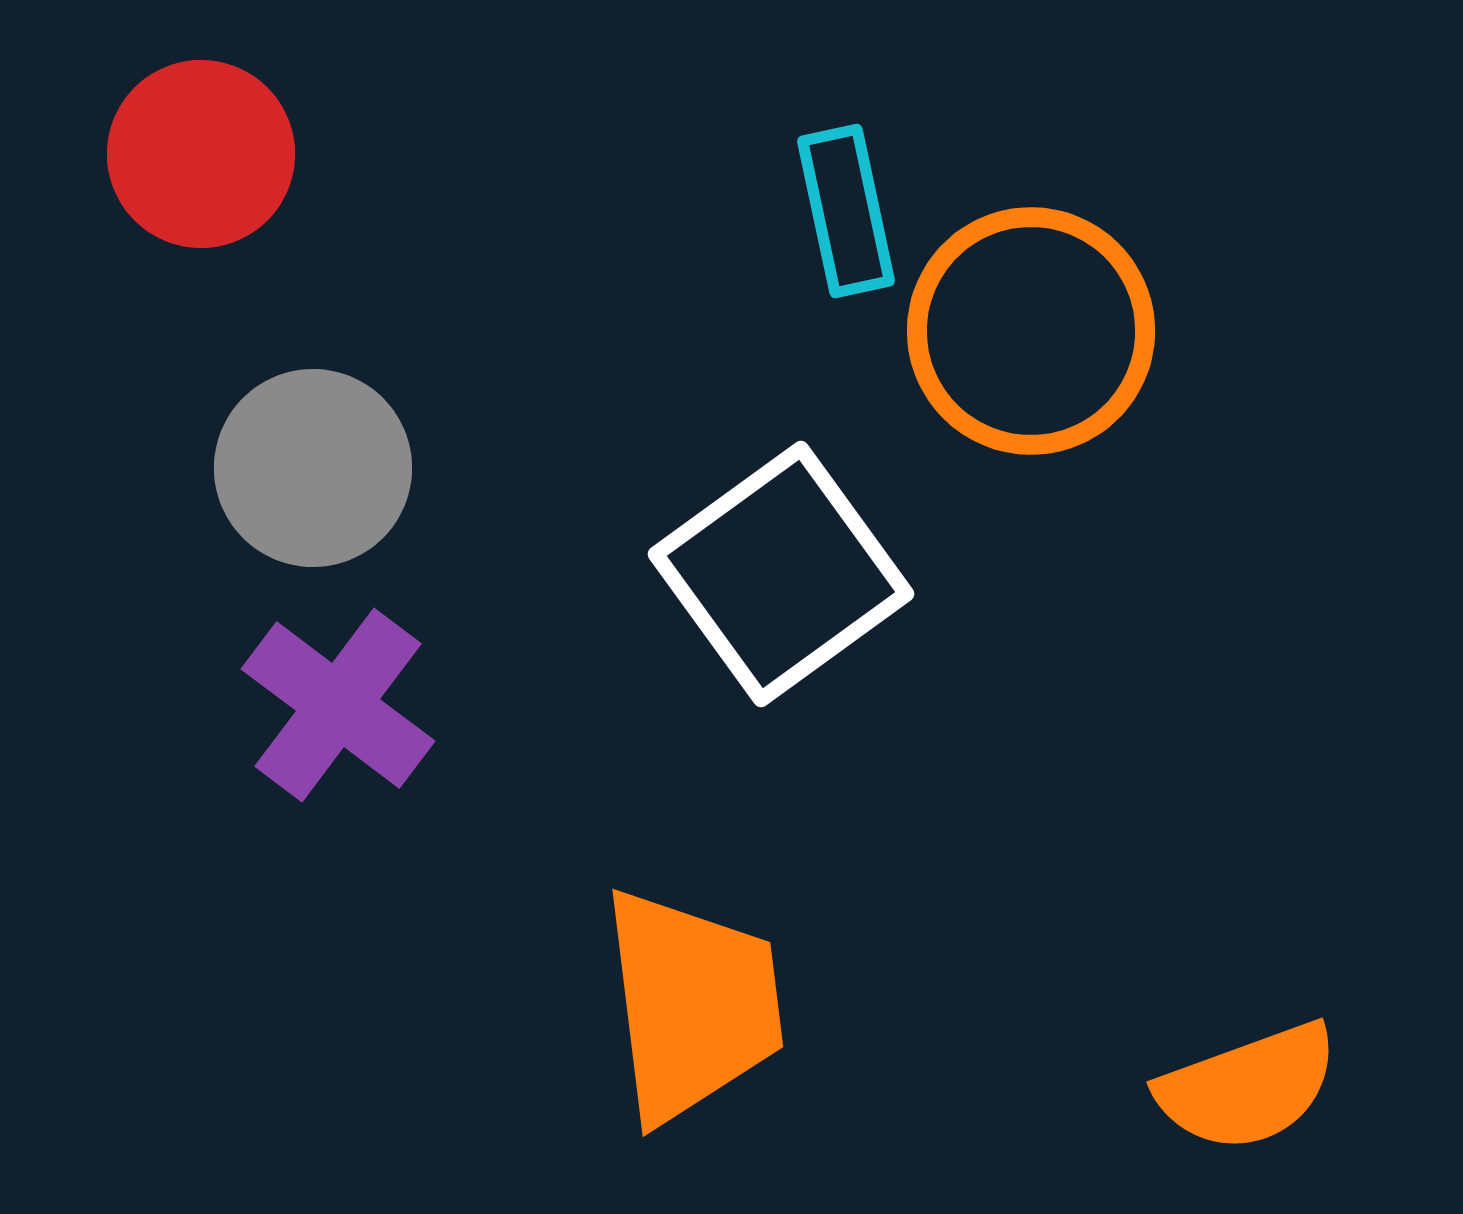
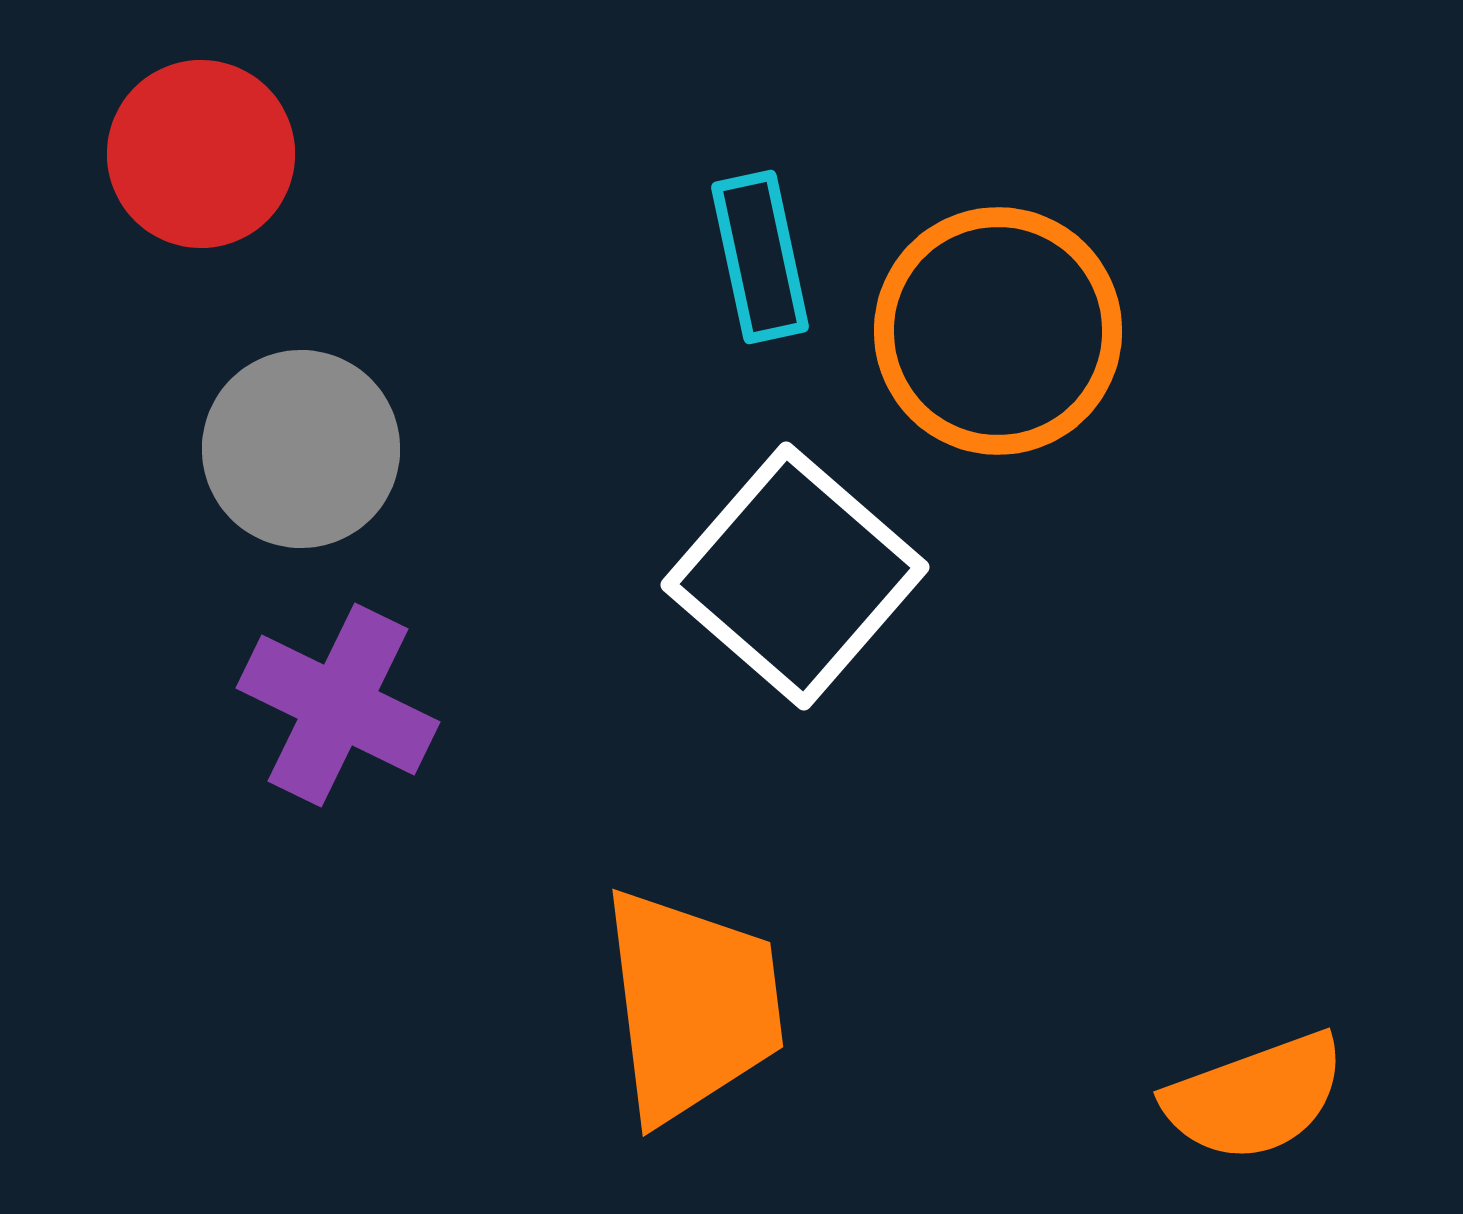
cyan rectangle: moved 86 px left, 46 px down
orange circle: moved 33 px left
gray circle: moved 12 px left, 19 px up
white square: moved 14 px right, 2 px down; rotated 13 degrees counterclockwise
purple cross: rotated 11 degrees counterclockwise
orange semicircle: moved 7 px right, 10 px down
